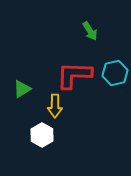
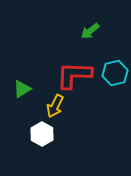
green arrow: rotated 84 degrees clockwise
yellow arrow: rotated 25 degrees clockwise
white hexagon: moved 1 px up
